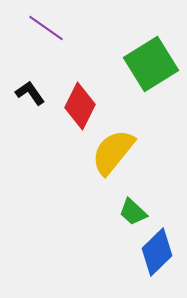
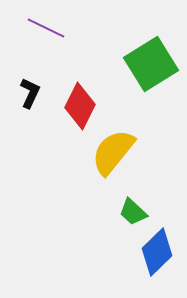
purple line: rotated 9 degrees counterclockwise
black L-shape: rotated 60 degrees clockwise
